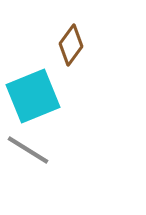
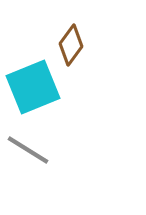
cyan square: moved 9 px up
